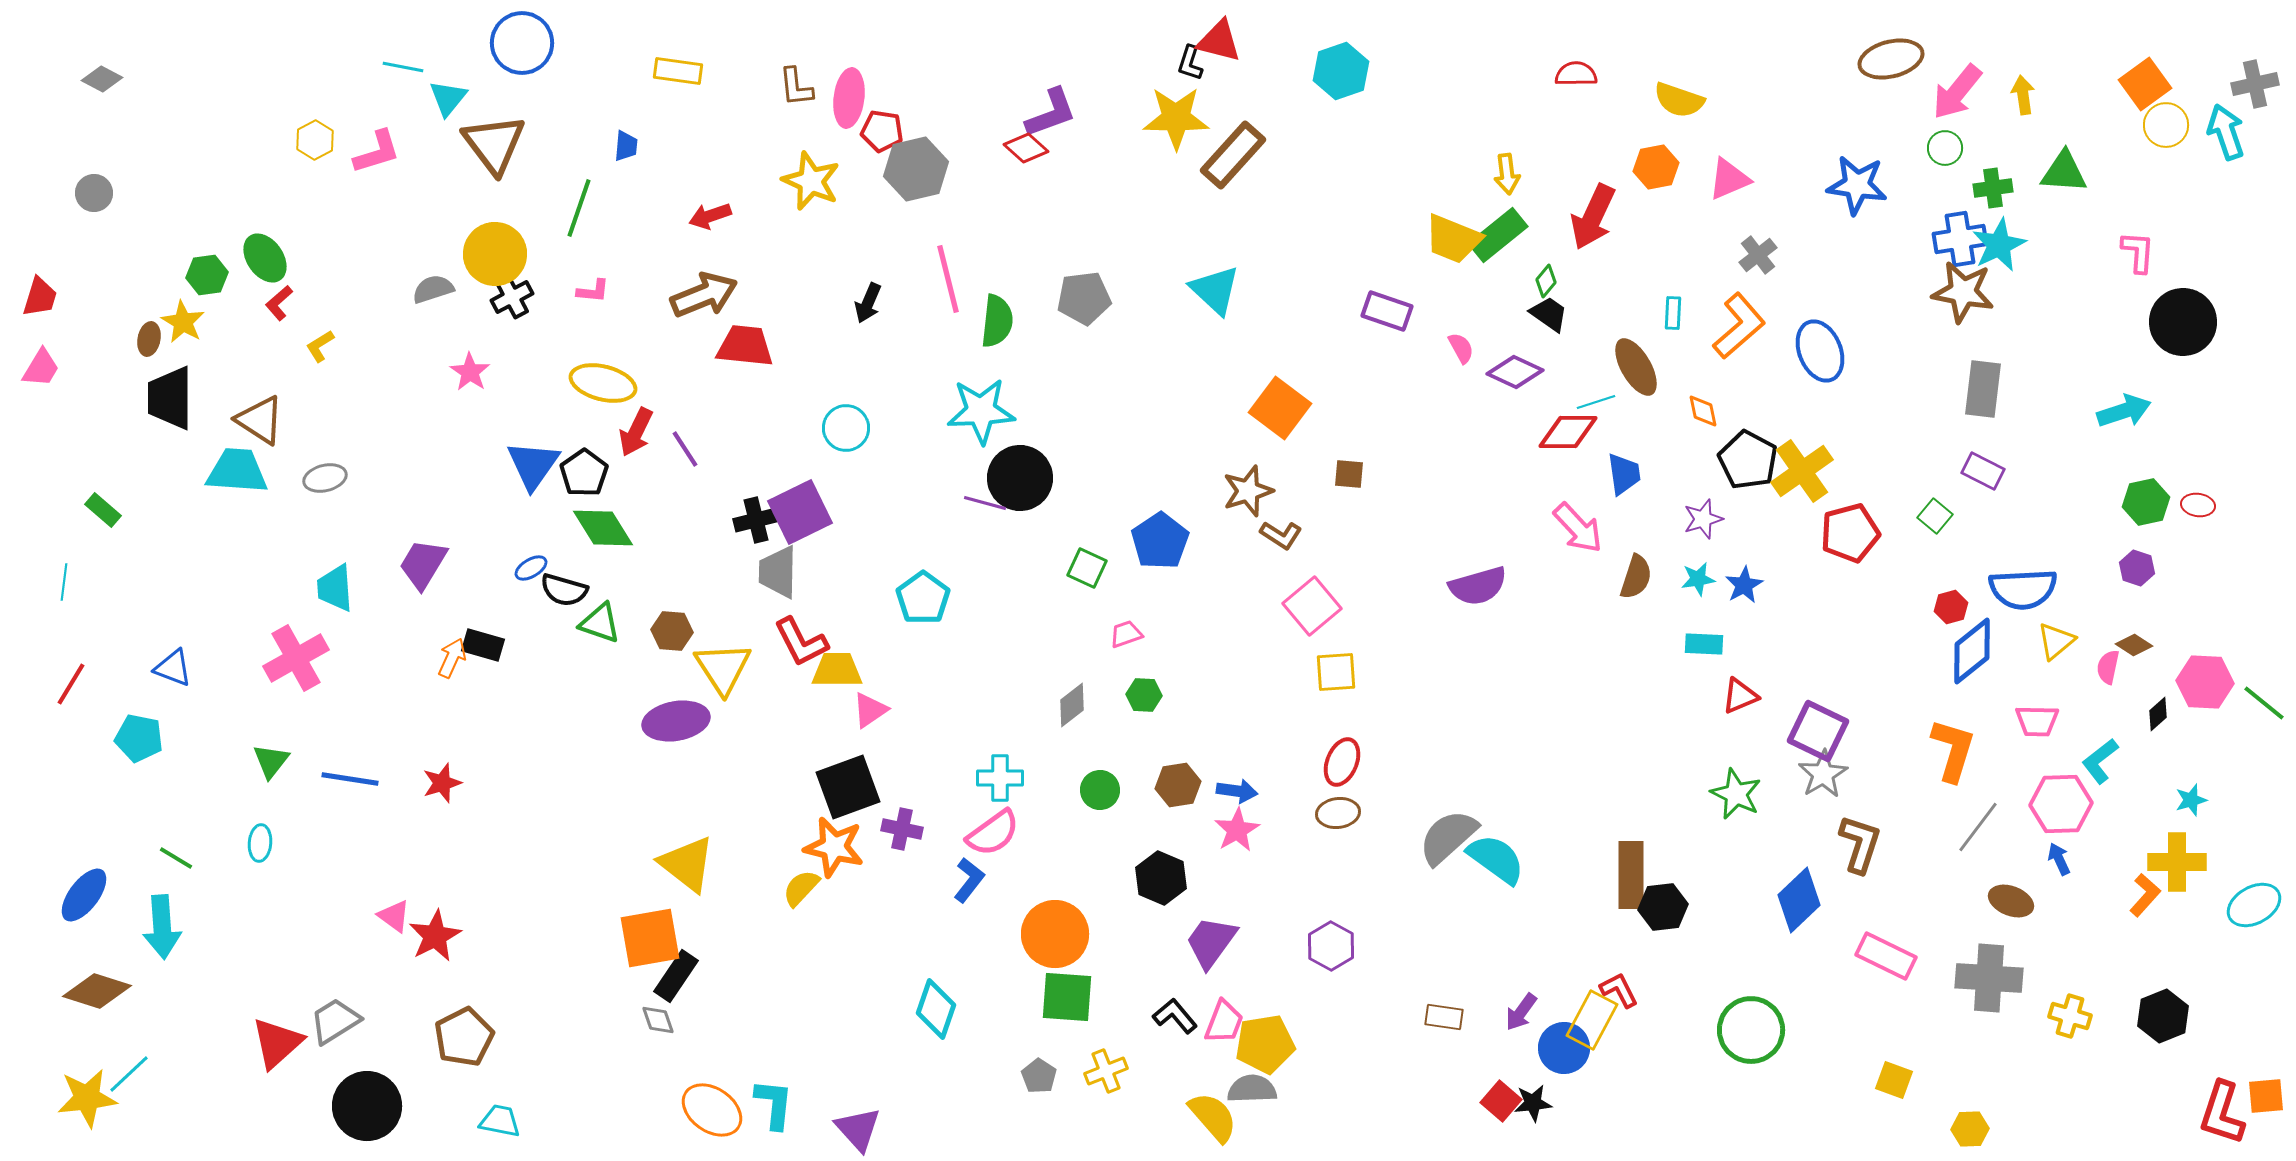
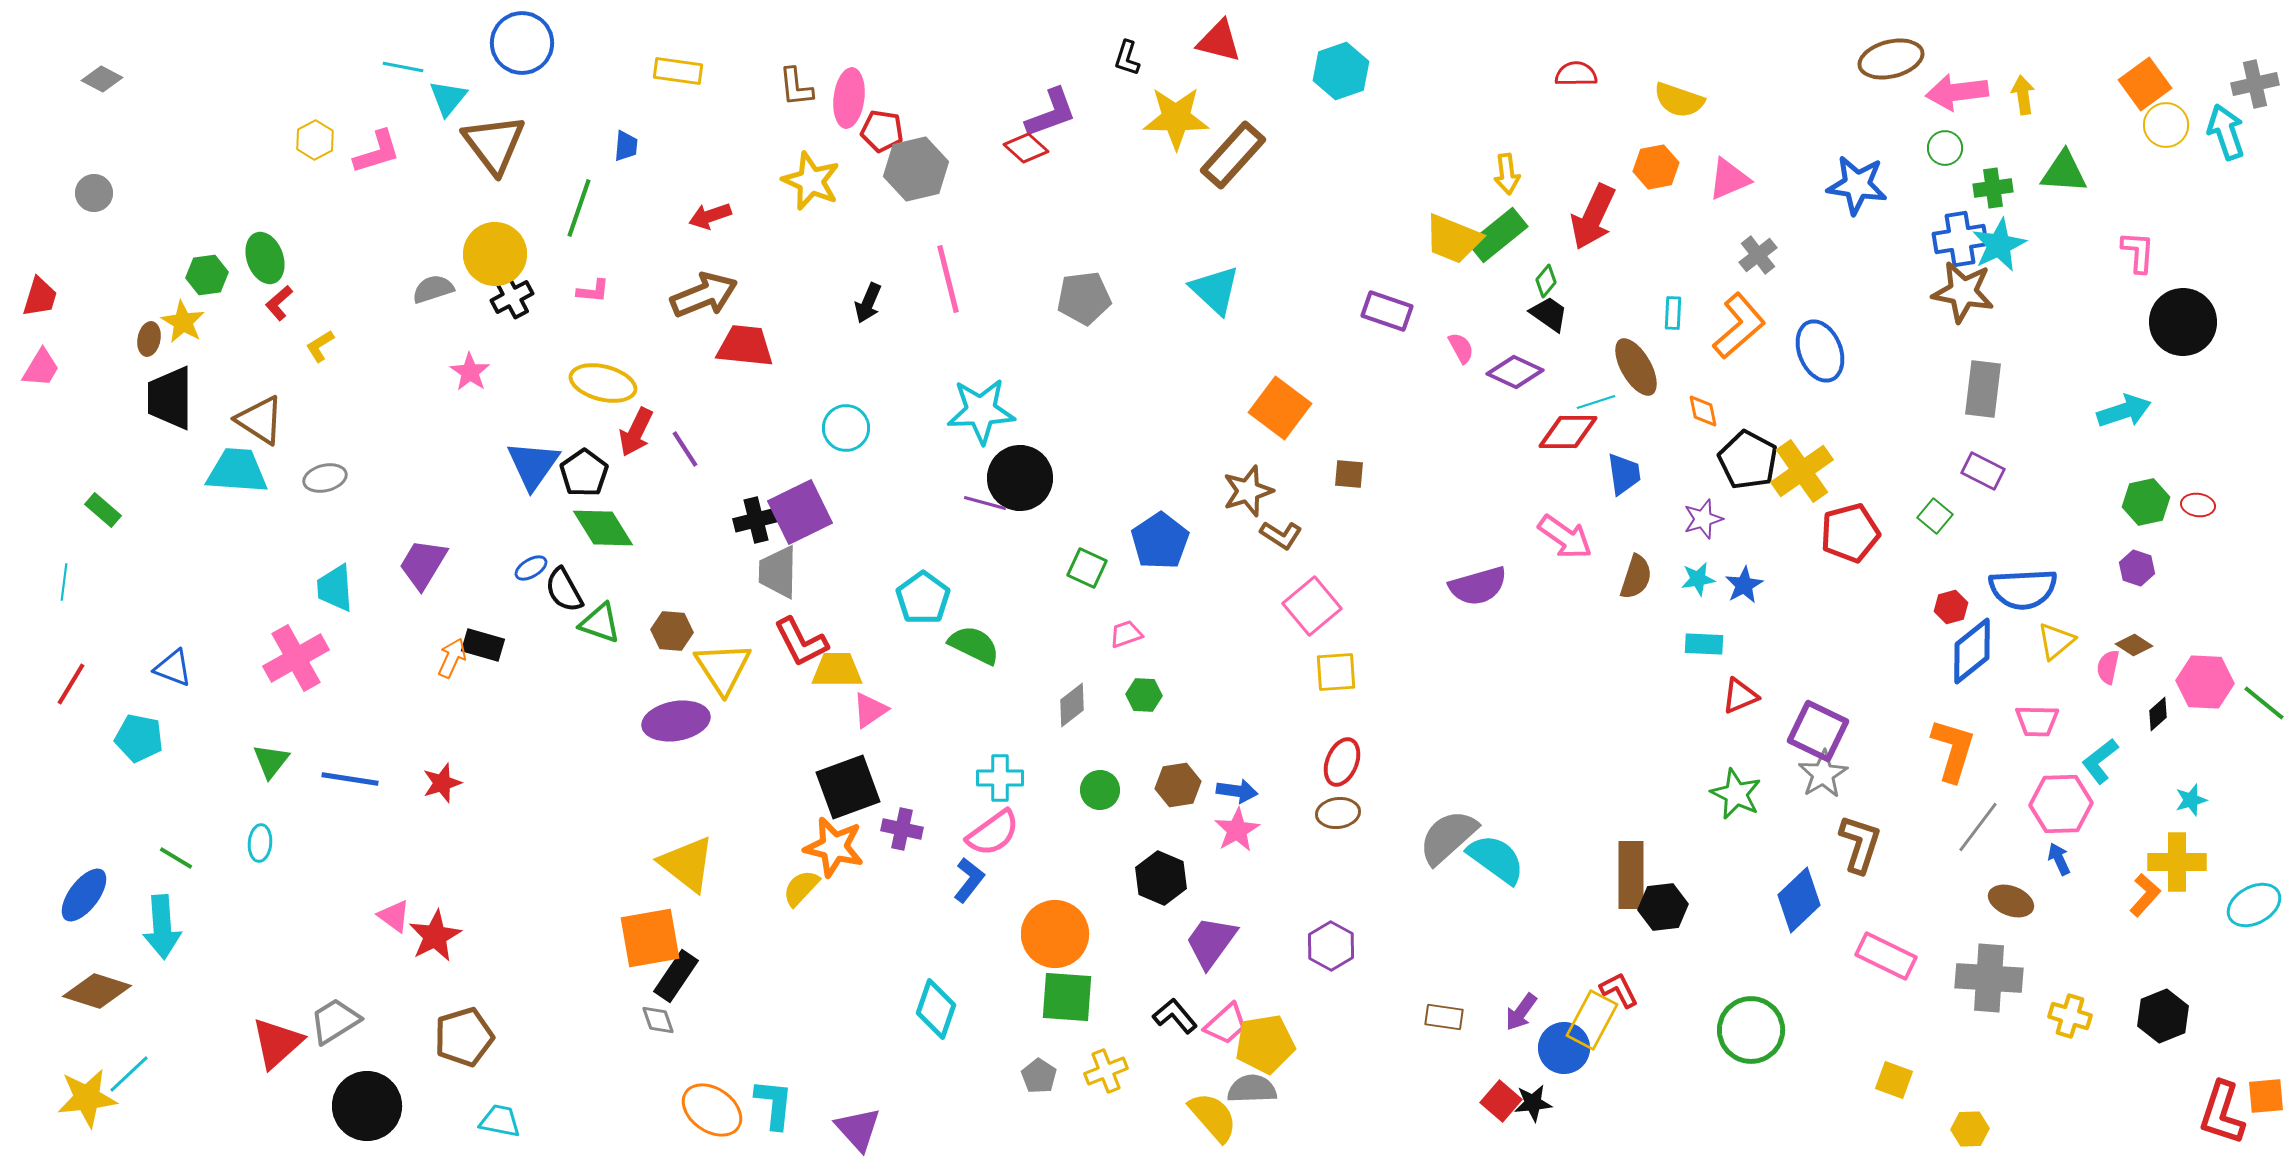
black L-shape at (1190, 63): moved 63 px left, 5 px up
pink arrow at (1957, 92): rotated 44 degrees clockwise
green ellipse at (265, 258): rotated 15 degrees clockwise
green semicircle at (997, 321): moved 23 px left, 324 px down; rotated 70 degrees counterclockwise
pink arrow at (1578, 528): moved 13 px left, 9 px down; rotated 12 degrees counterclockwise
black semicircle at (564, 590): rotated 45 degrees clockwise
pink trapezoid at (1224, 1022): moved 2 px right, 2 px down; rotated 27 degrees clockwise
brown pentagon at (464, 1037): rotated 10 degrees clockwise
